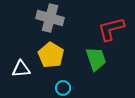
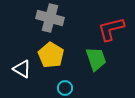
white triangle: moved 1 px right; rotated 36 degrees clockwise
cyan circle: moved 2 px right
